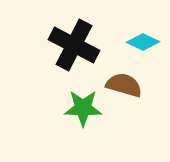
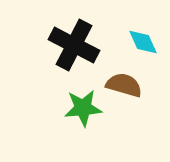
cyan diamond: rotated 40 degrees clockwise
green star: rotated 6 degrees counterclockwise
